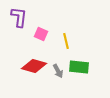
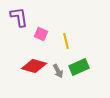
purple L-shape: rotated 15 degrees counterclockwise
green rectangle: rotated 30 degrees counterclockwise
